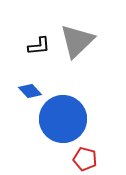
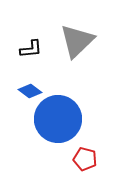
black L-shape: moved 8 px left, 3 px down
blue diamond: rotated 10 degrees counterclockwise
blue circle: moved 5 px left
